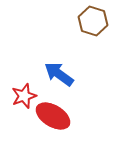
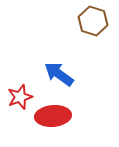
red star: moved 4 px left, 1 px down
red ellipse: rotated 36 degrees counterclockwise
